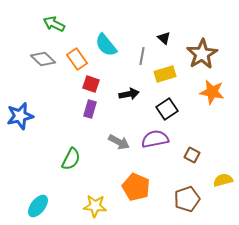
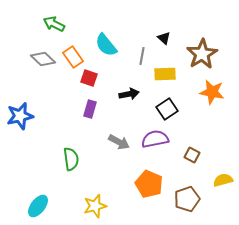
orange rectangle: moved 4 px left, 2 px up
yellow rectangle: rotated 15 degrees clockwise
red square: moved 2 px left, 6 px up
green semicircle: rotated 35 degrees counterclockwise
orange pentagon: moved 13 px right, 3 px up
yellow star: rotated 20 degrees counterclockwise
